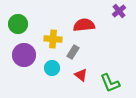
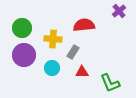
green circle: moved 4 px right, 4 px down
red triangle: moved 1 px right, 3 px up; rotated 40 degrees counterclockwise
